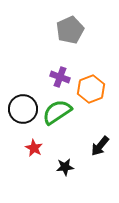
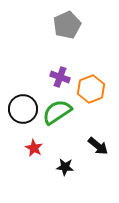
gray pentagon: moved 3 px left, 5 px up
black arrow: moved 2 px left; rotated 90 degrees counterclockwise
black star: rotated 12 degrees clockwise
